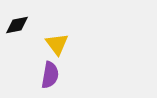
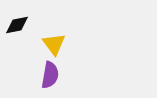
yellow triangle: moved 3 px left
